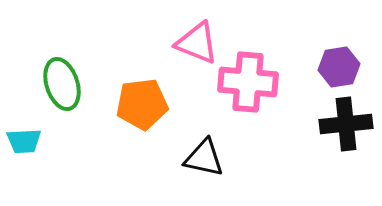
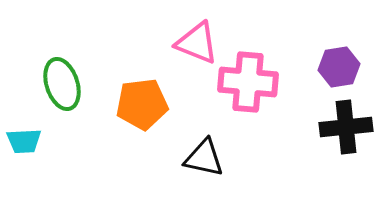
black cross: moved 3 px down
